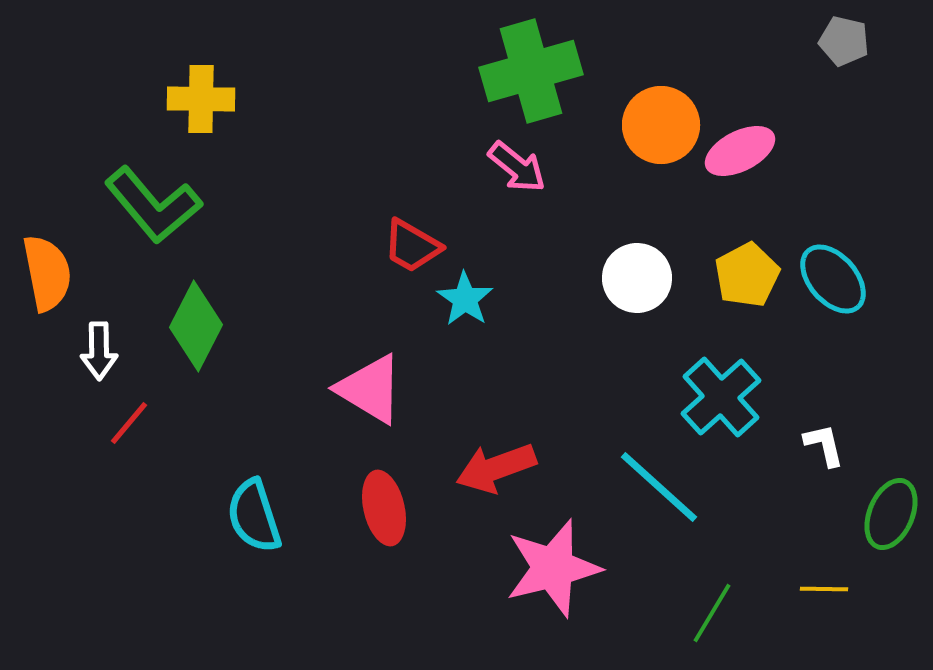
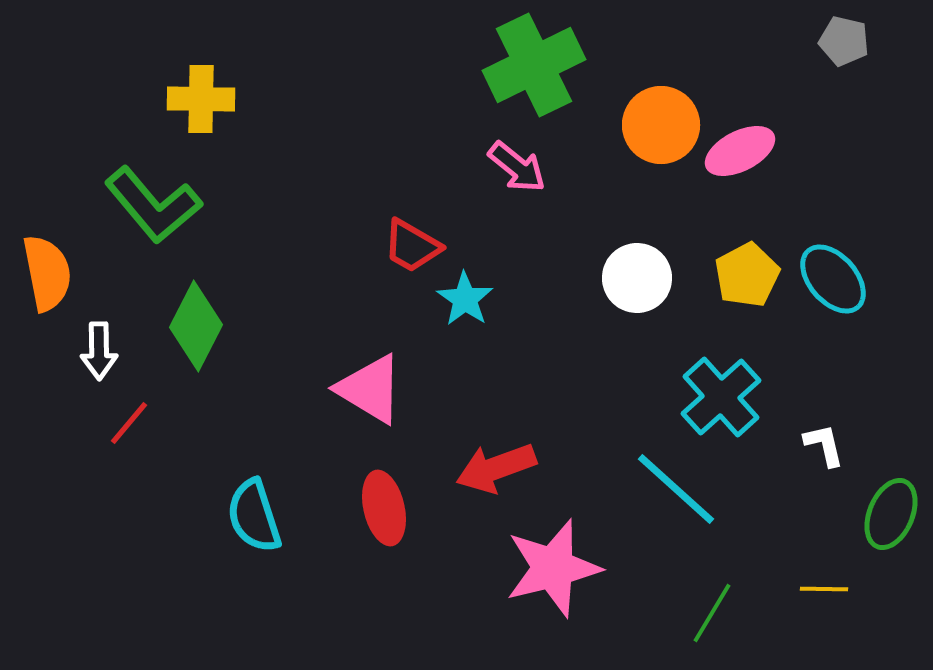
green cross: moved 3 px right, 6 px up; rotated 10 degrees counterclockwise
cyan line: moved 17 px right, 2 px down
